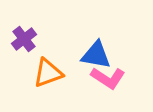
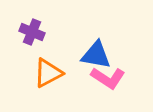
purple cross: moved 8 px right, 7 px up; rotated 30 degrees counterclockwise
orange triangle: rotated 8 degrees counterclockwise
